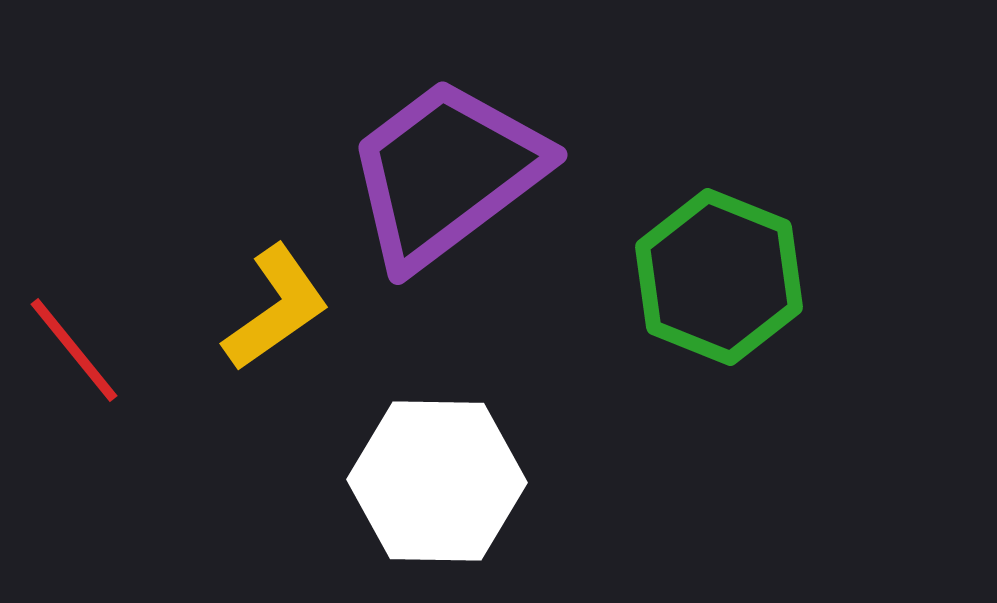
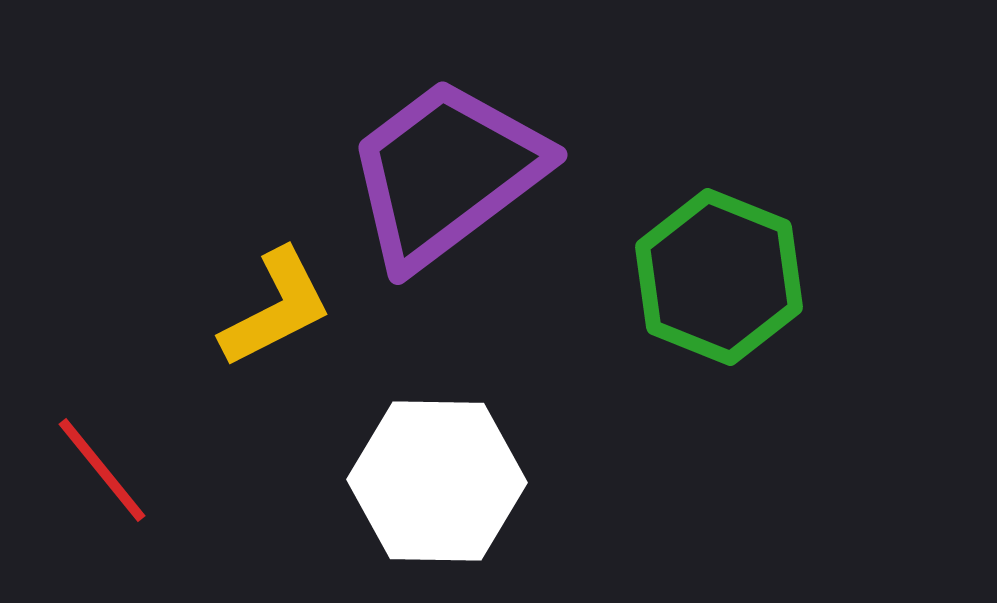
yellow L-shape: rotated 8 degrees clockwise
red line: moved 28 px right, 120 px down
